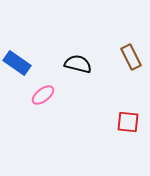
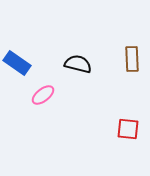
brown rectangle: moved 1 px right, 2 px down; rotated 25 degrees clockwise
red square: moved 7 px down
